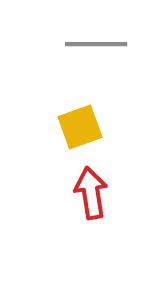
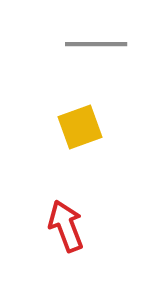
red arrow: moved 25 px left, 33 px down; rotated 12 degrees counterclockwise
